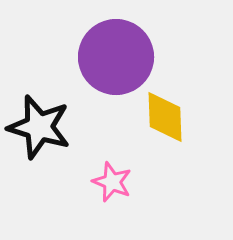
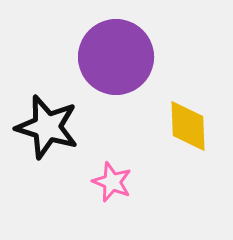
yellow diamond: moved 23 px right, 9 px down
black star: moved 8 px right
